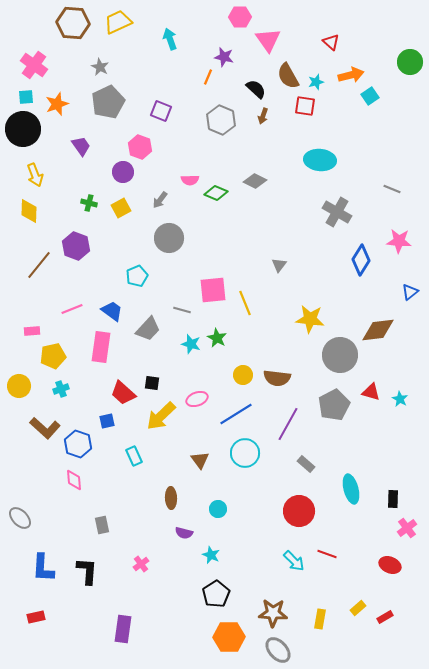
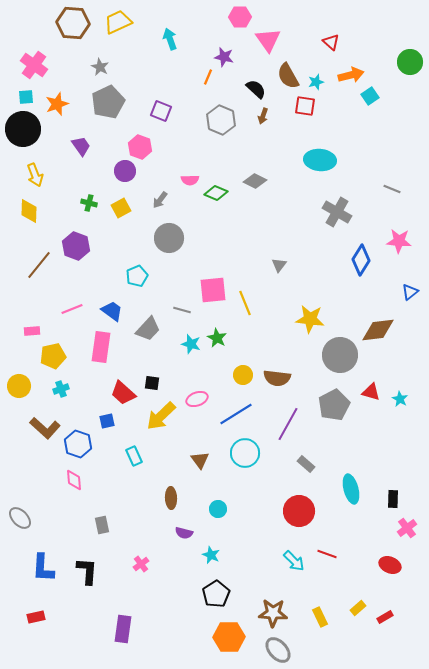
purple circle at (123, 172): moved 2 px right, 1 px up
yellow rectangle at (320, 619): moved 2 px up; rotated 36 degrees counterclockwise
